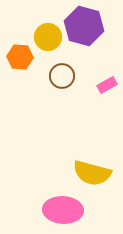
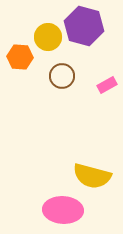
yellow semicircle: moved 3 px down
